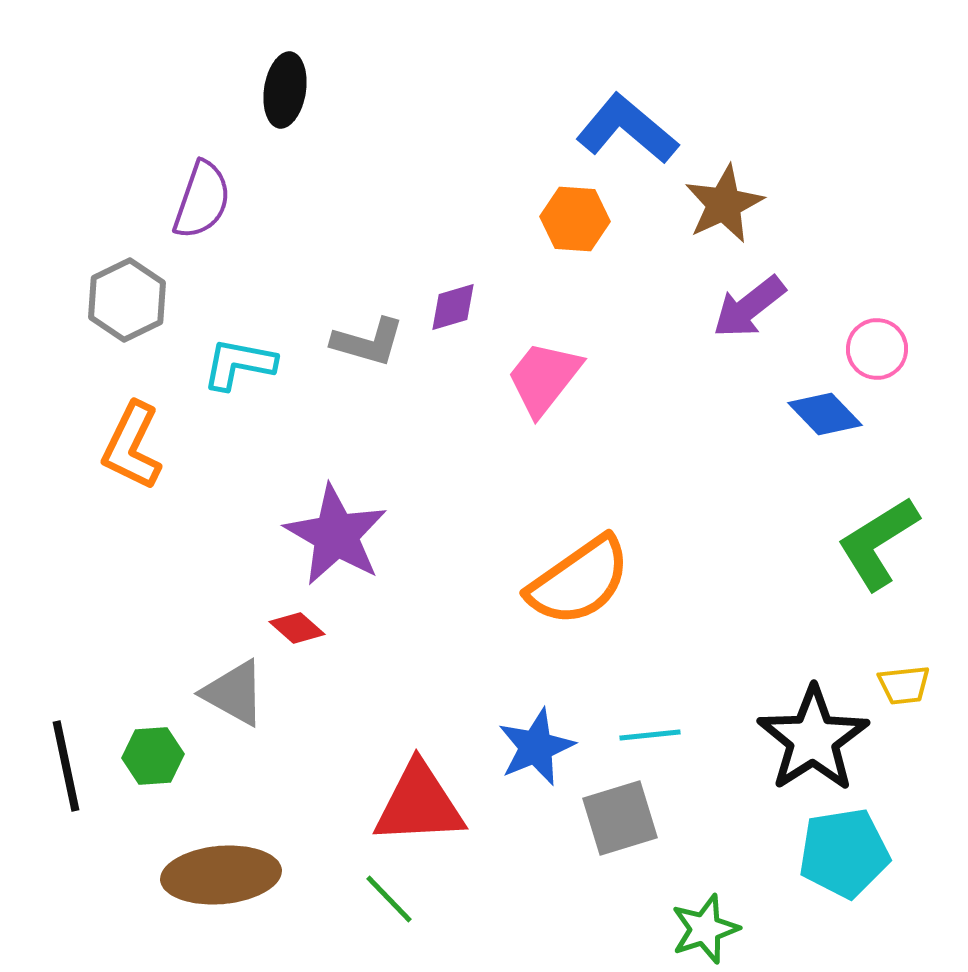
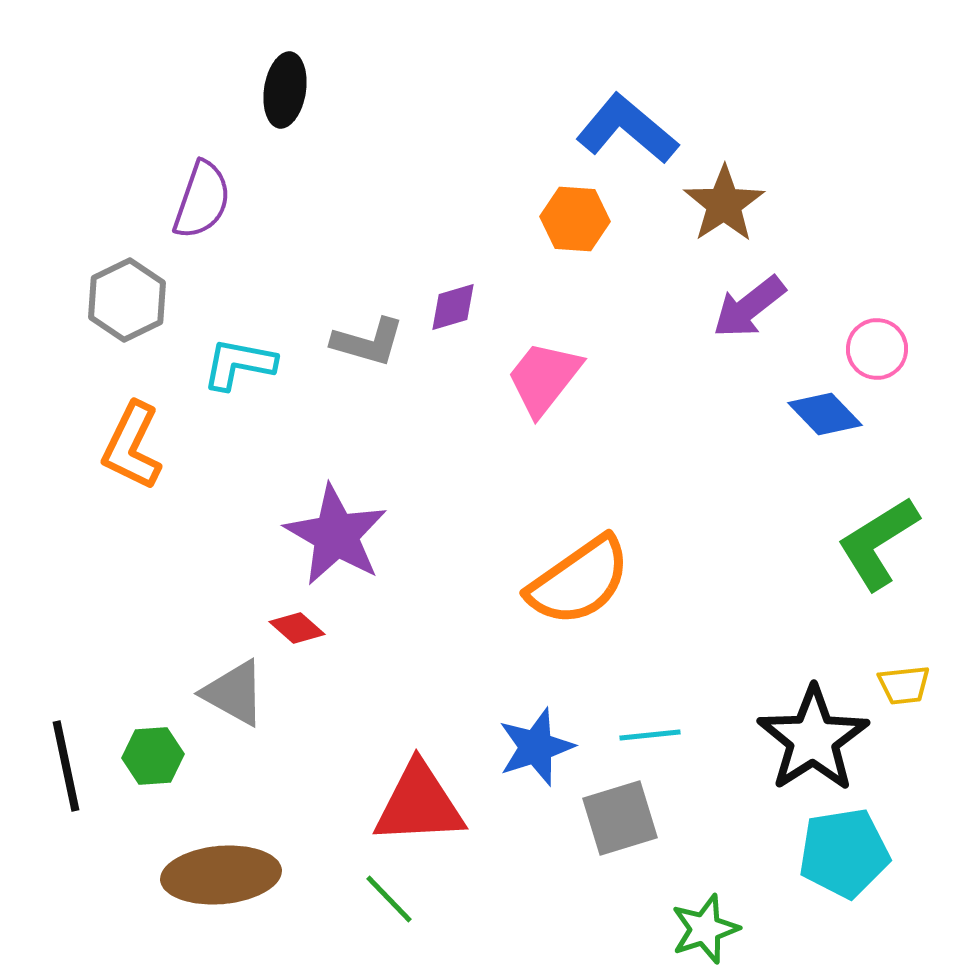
brown star: rotated 8 degrees counterclockwise
blue star: rotated 4 degrees clockwise
